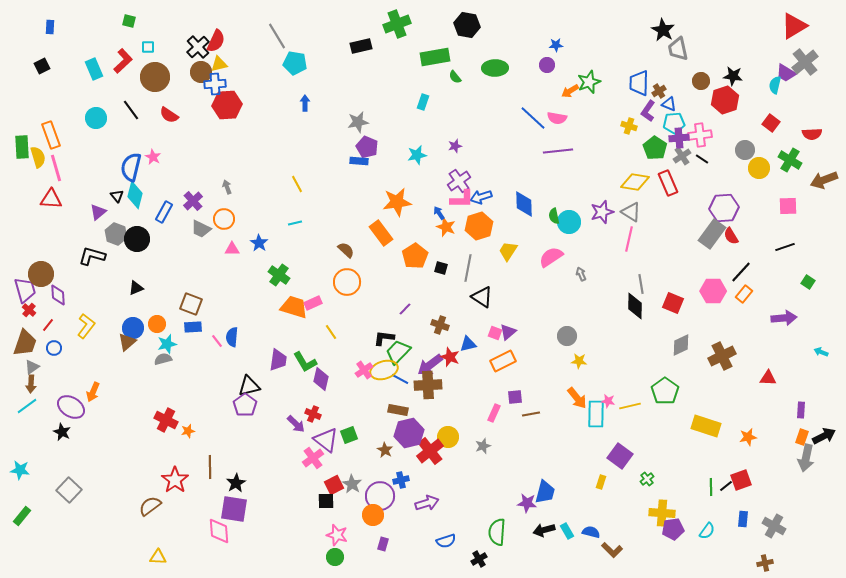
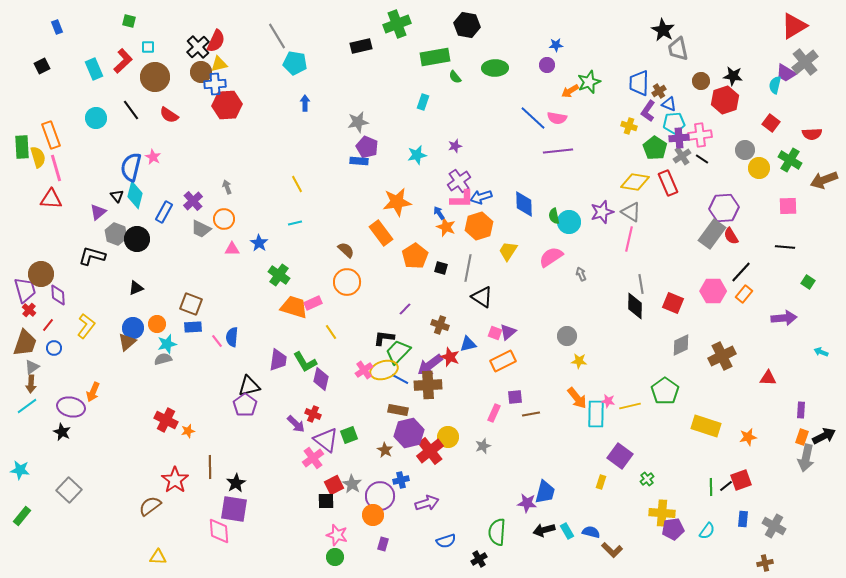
blue rectangle at (50, 27): moved 7 px right; rotated 24 degrees counterclockwise
black line at (785, 247): rotated 24 degrees clockwise
purple ellipse at (71, 407): rotated 20 degrees counterclockwise
